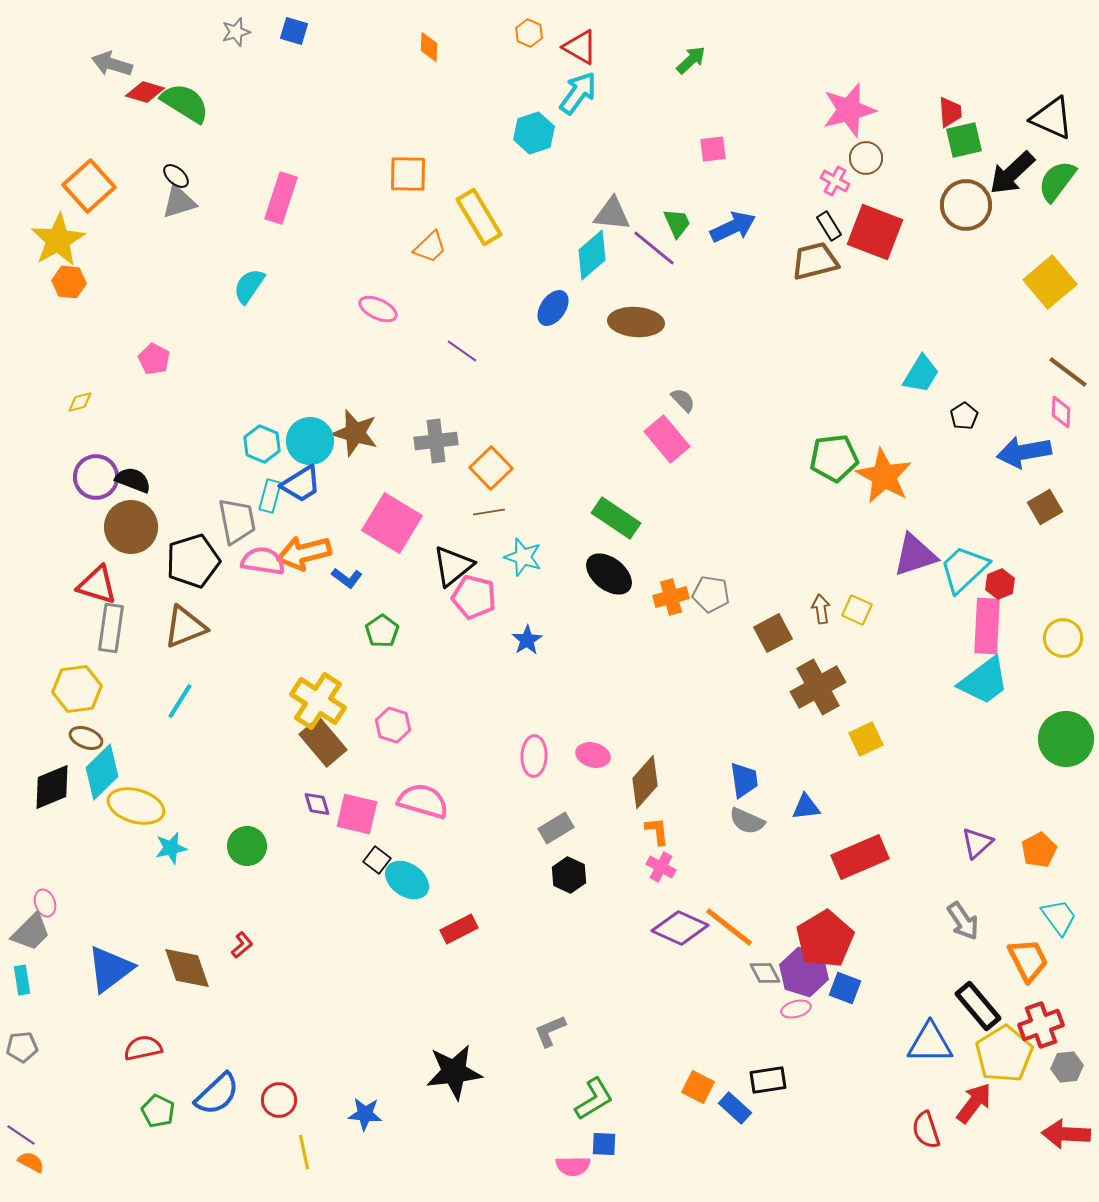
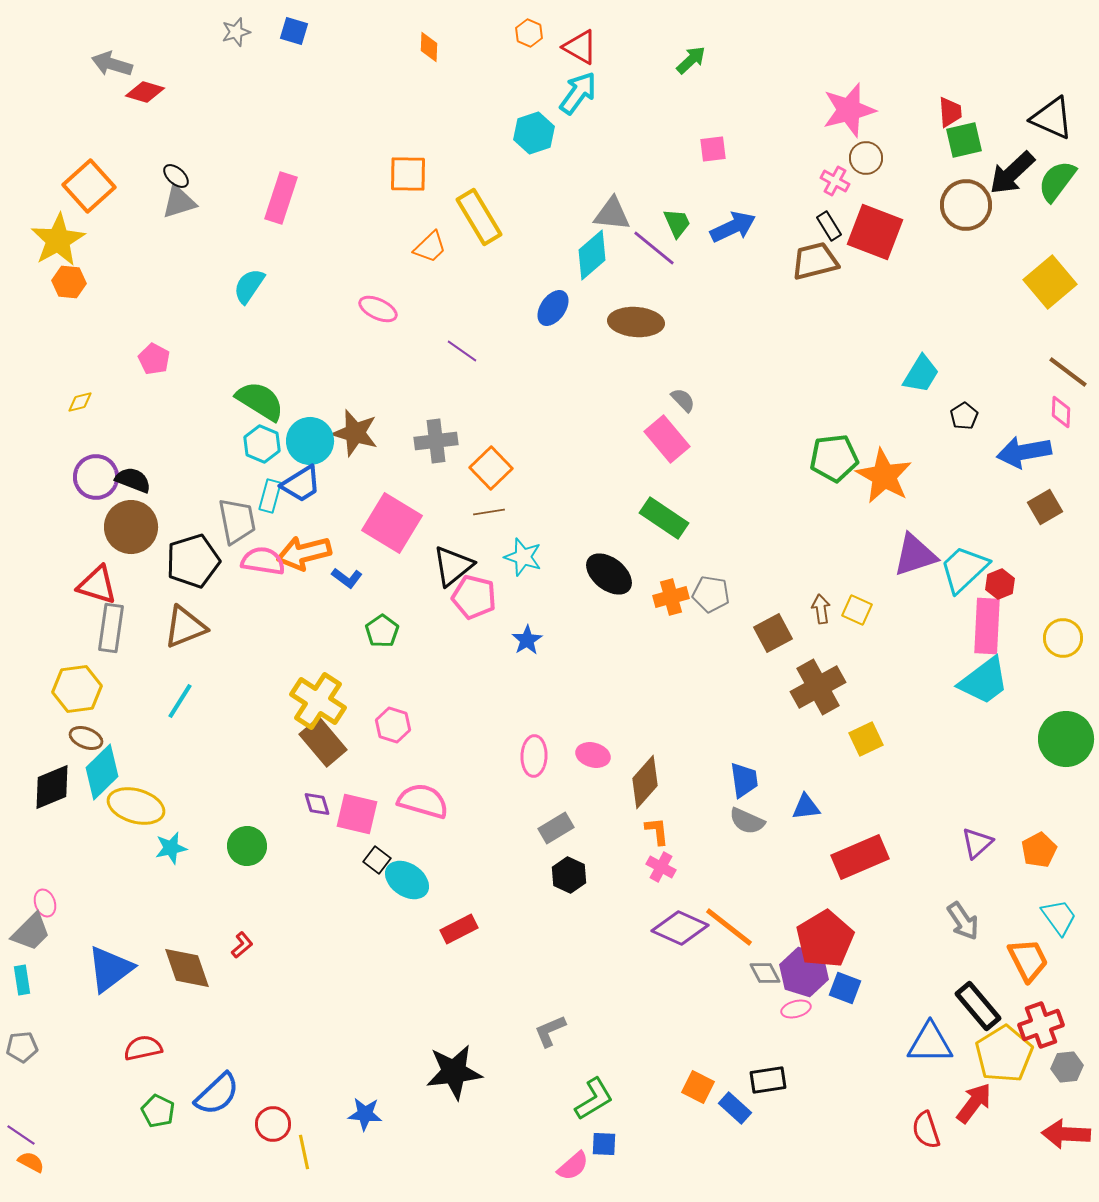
green semicircle at (185, 103): moved 75 px right, 298 px down
green rectangle at (616, 518): moved 48 px right
red circle at (279, 1100): moved 6 px left, 24 px down
pink semicircle at (573, 1166): rotated 40 degrees counterclockwise
